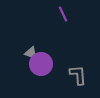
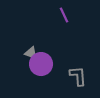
purple line: moved 1 px right, 1 px down
gray L-shape: moved 1 px down
